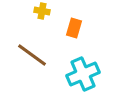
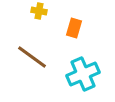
yellow cross: moved 3 px left
brown line: moved 2 px down
